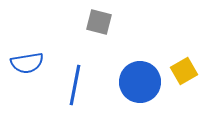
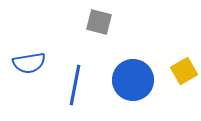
blue semicircle: moved 2 px right
blue circle: moved 7 px left, 2 px up
